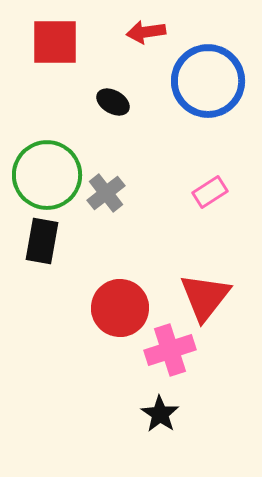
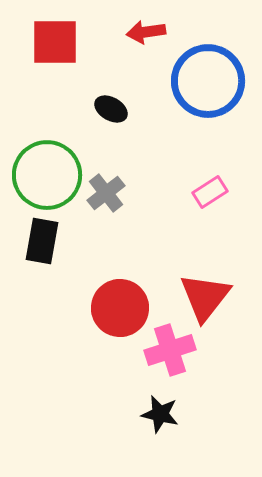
black ellipse: moved 2 px left, 7 px down
black star: rotated 21 degrees counterclockwise
